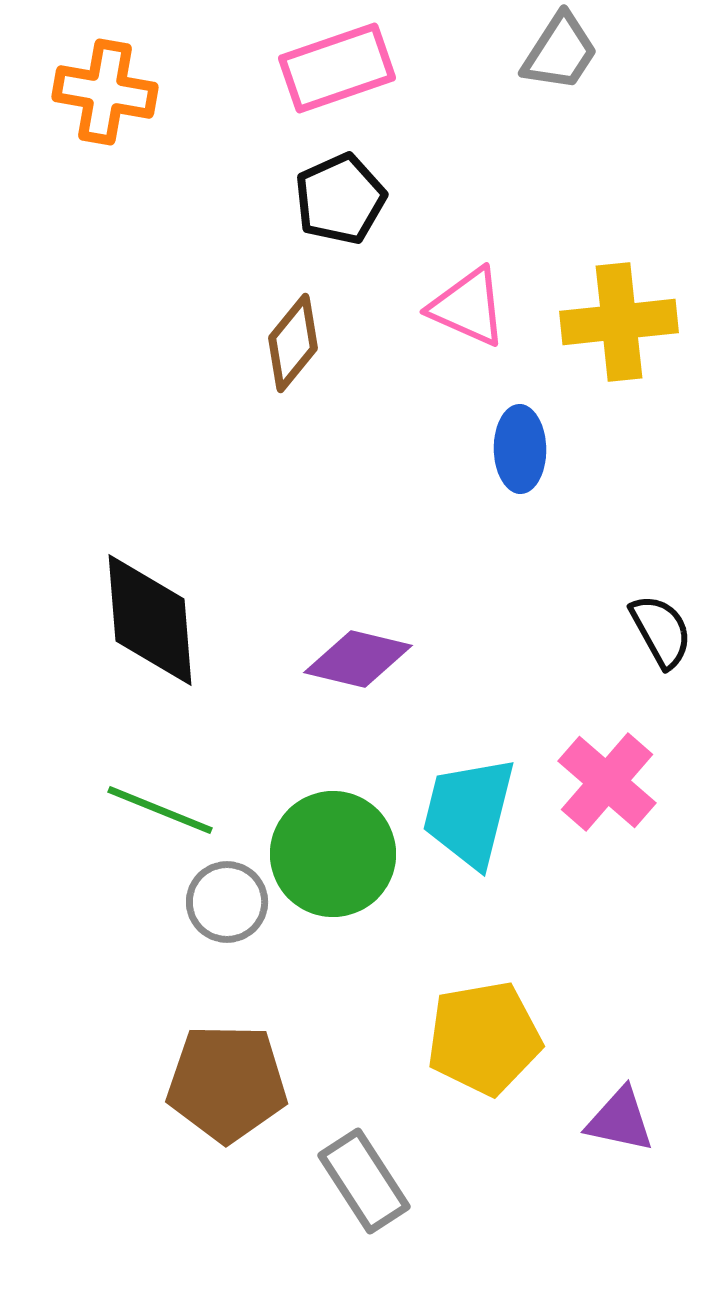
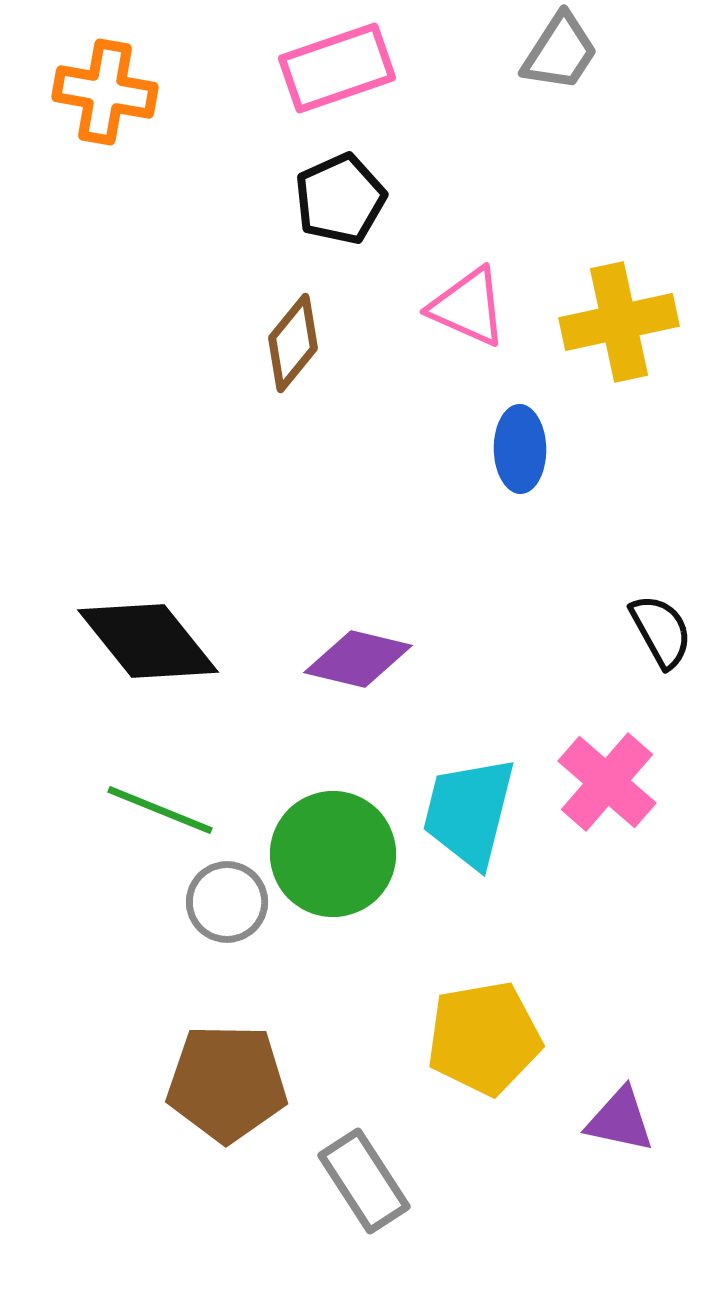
yellow cross: rotated 6 degrees counterclockwise
black diamond: moved 2 px left, 21 px down; rotated 34 degrees counterclockwise
